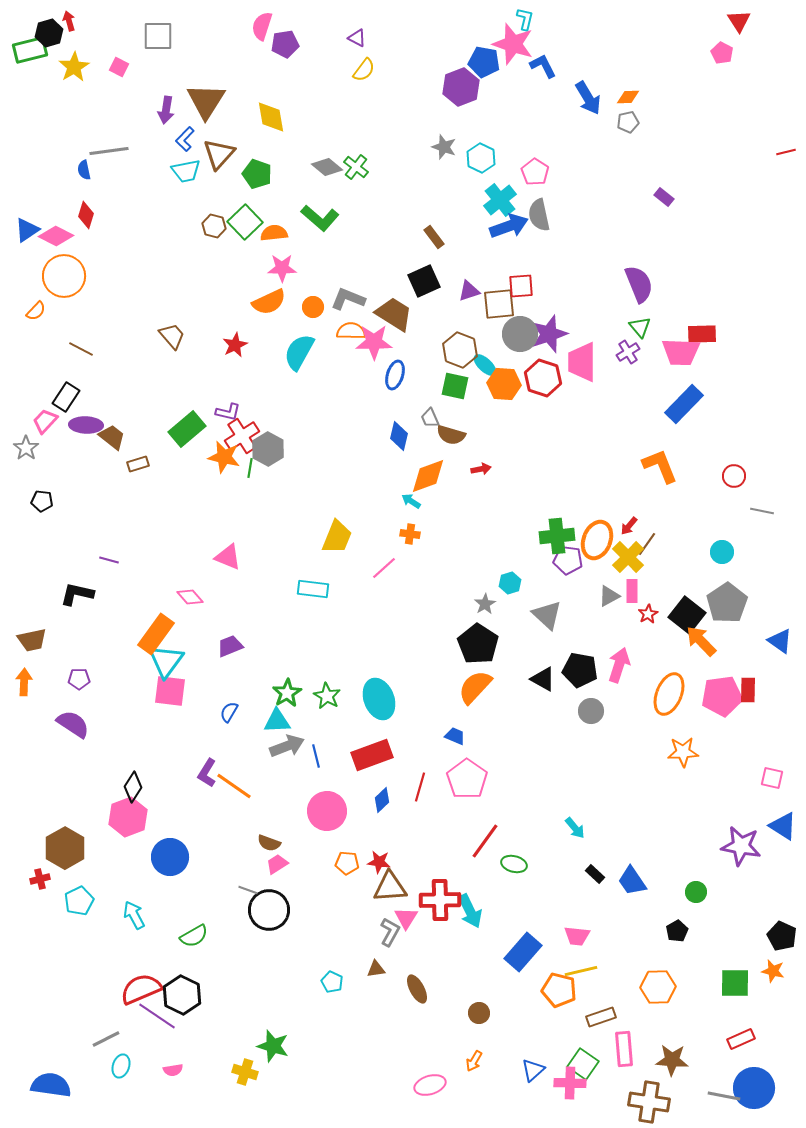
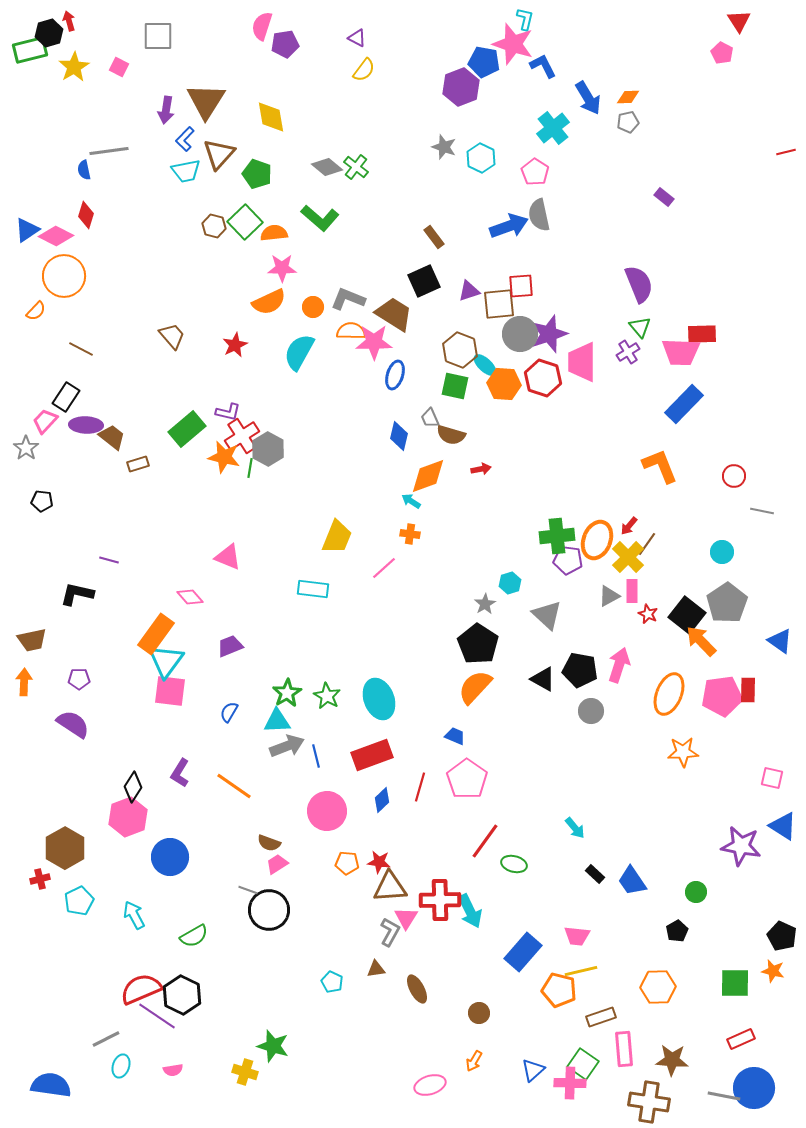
cyan cross at (500, 200): moved 53 px right, 72 px up
red star at (648, 614): rotated 18 degrees counterclockwise
purple L-shape at (207, 773): moved 27 px left
